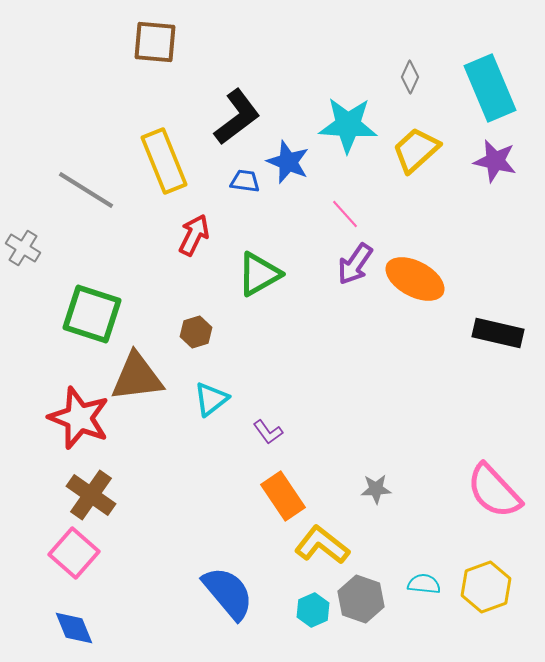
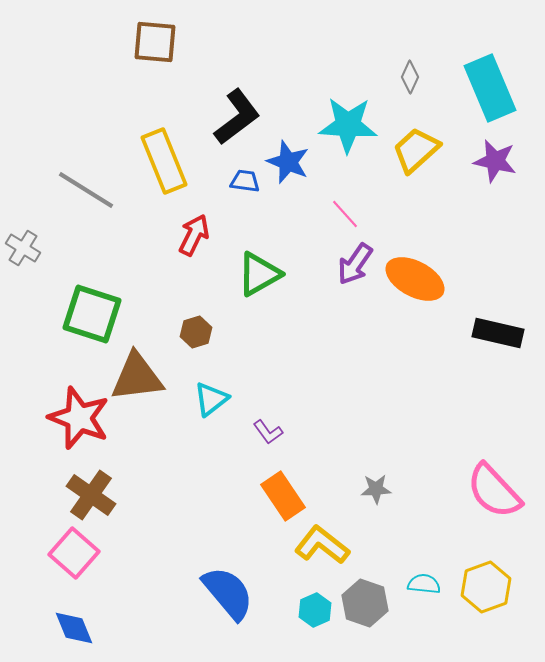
gray hexagon: moved 4 px right, 4 px down
cyan hexagon: moved 2 px right
